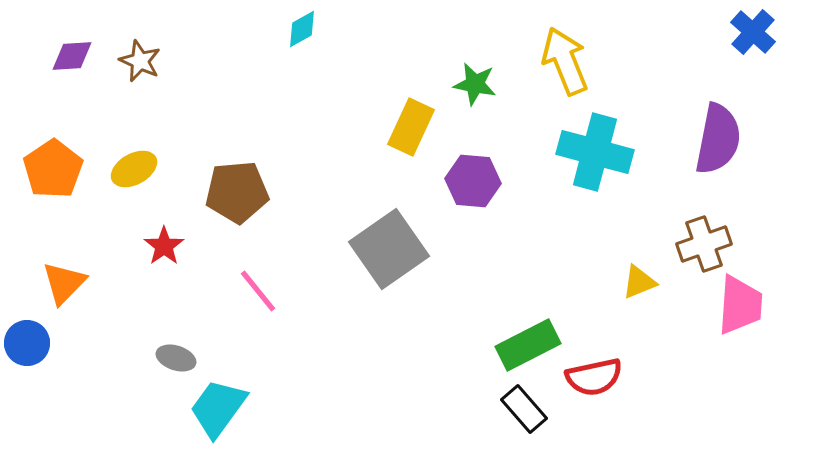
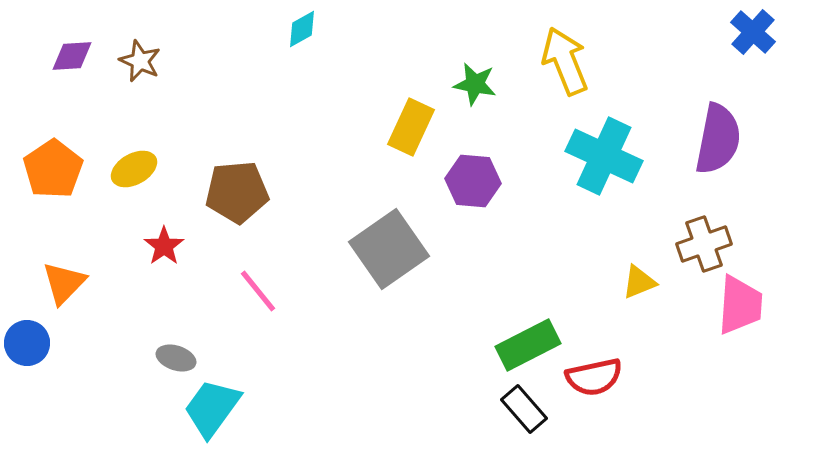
cyan cross: moved 9 px right, 4 px down; rotated 10 degrees clockwise
cyan trapezoid: moved 6 px left
